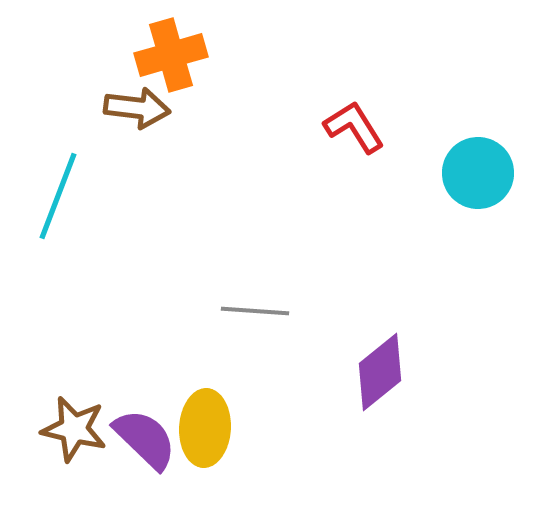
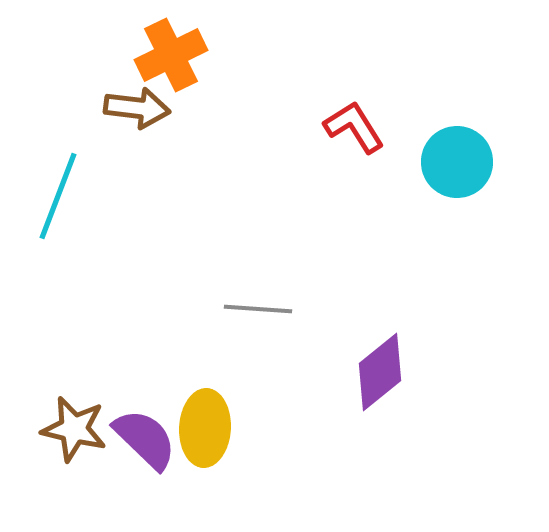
orange cross: rotated 10 degrees counterclockwise
cyan circle: moved 21 px left, 11 px up
gray line: moved 3 px right, 2 px up
